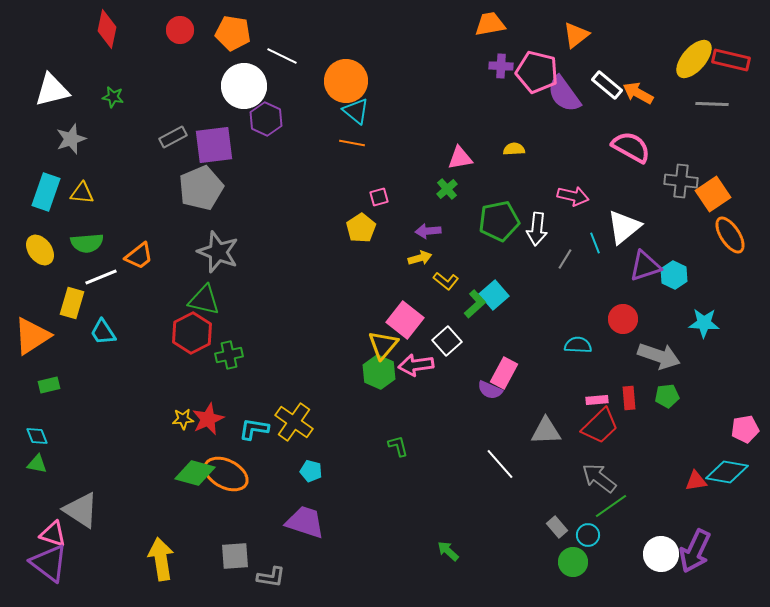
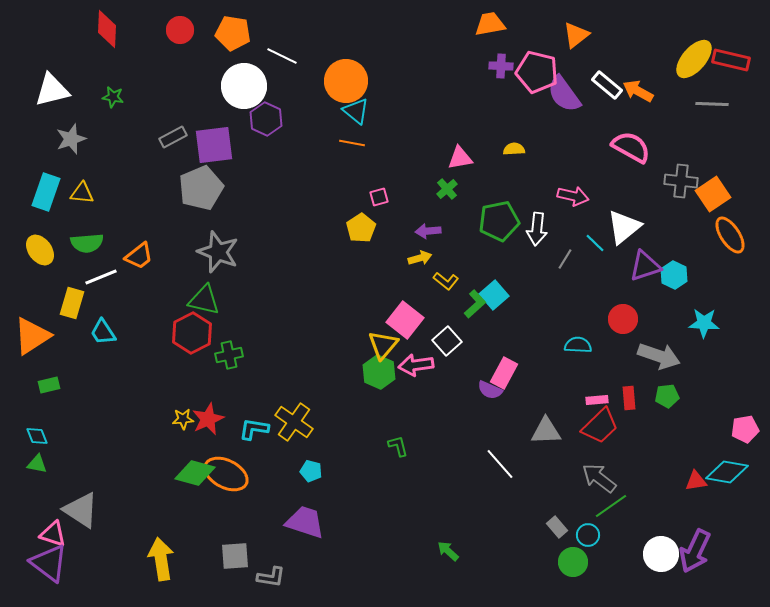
red diamond at (107, 29): rotated 9 degrees counterclockwise
orange arrow at (638, 93): moved 2 px up
cyan line at (595, 243): rotated 25 degrees counterclockwise
